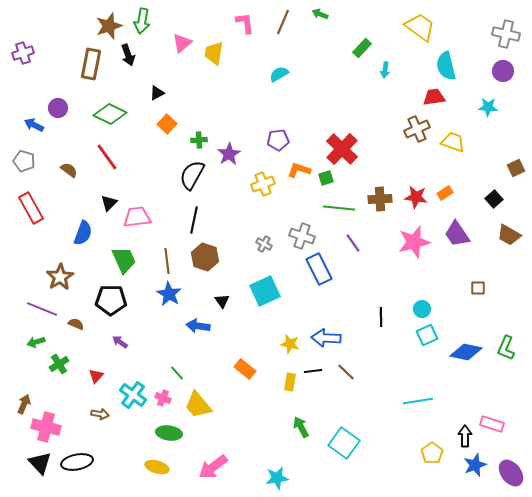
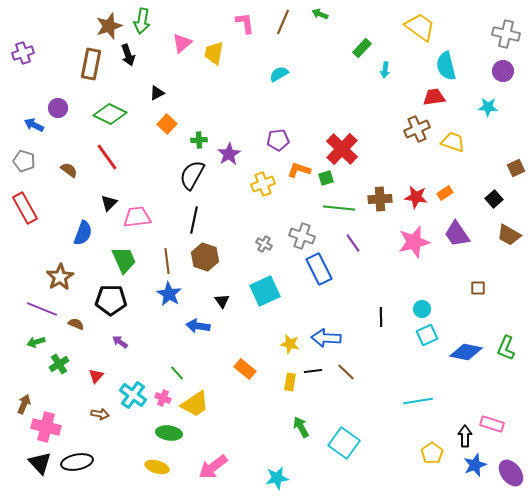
red rectangle at (31, 208): moved 6 px left
yellow trapezoid at (198, 405): moved 3 px left, 1 px up; rotated 84 degrees counterclockwise
